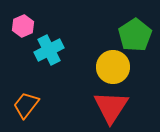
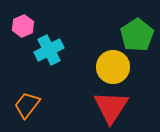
green pentagon: moved 2 px right
orange trapezoid: moved 1 px right
